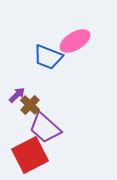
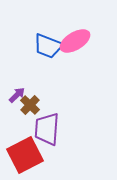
blue trapezoid: moved 11 px up
purple trapezoid: moved 2 px right, 1 px down; rotated 52 degrees clockwise
red square: moved 5 px left
